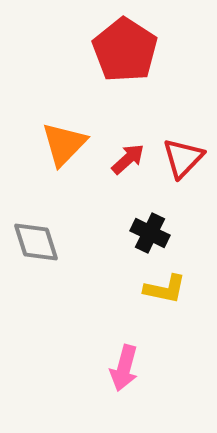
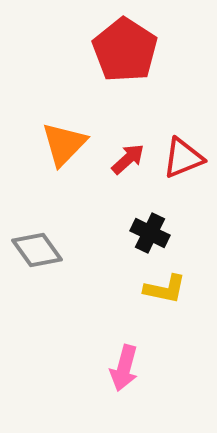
red triangle: rotated 24 degrees clockwise
gray diamond: moved 1 px right, 8 px down; rotated 18 degrees counterclockwise
